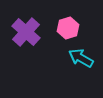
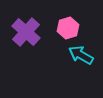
cyan arrow: moved 3 px up
